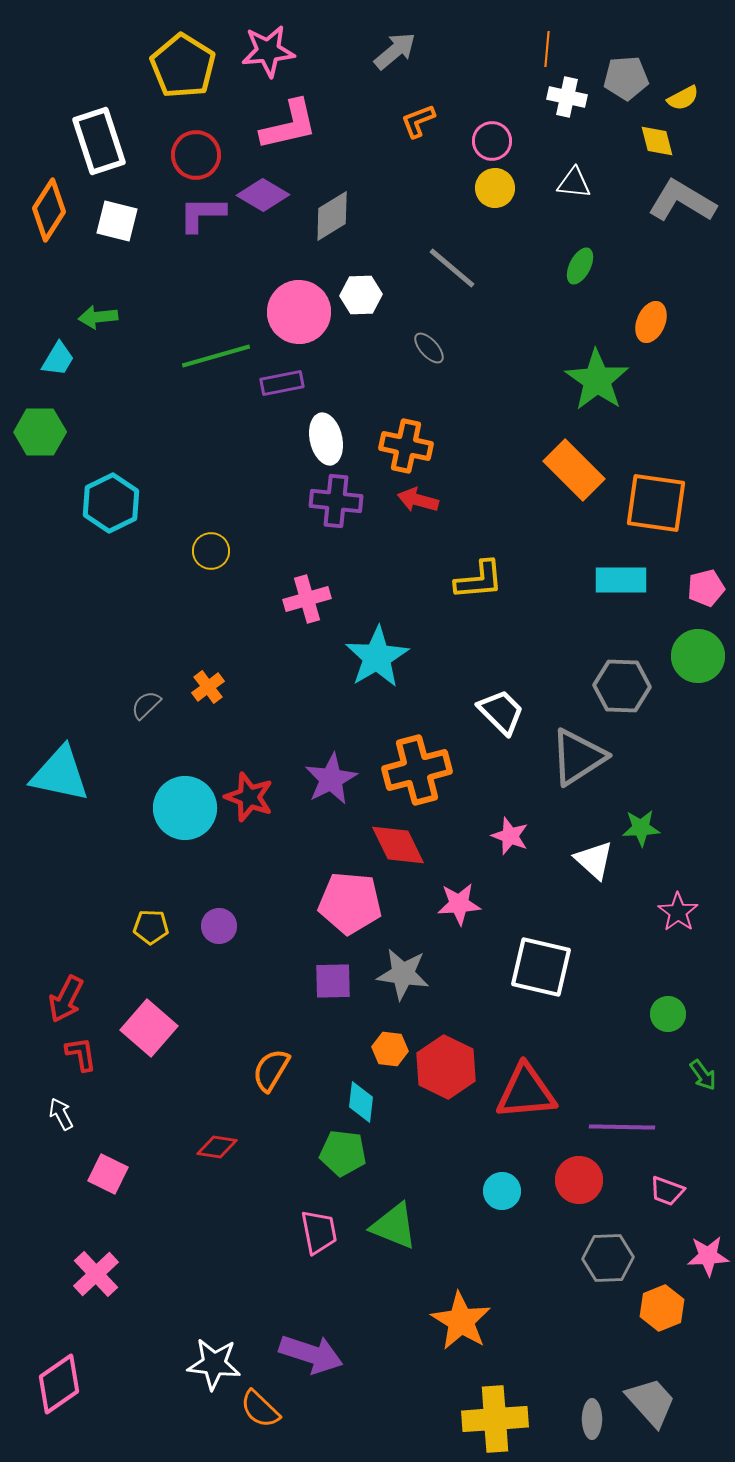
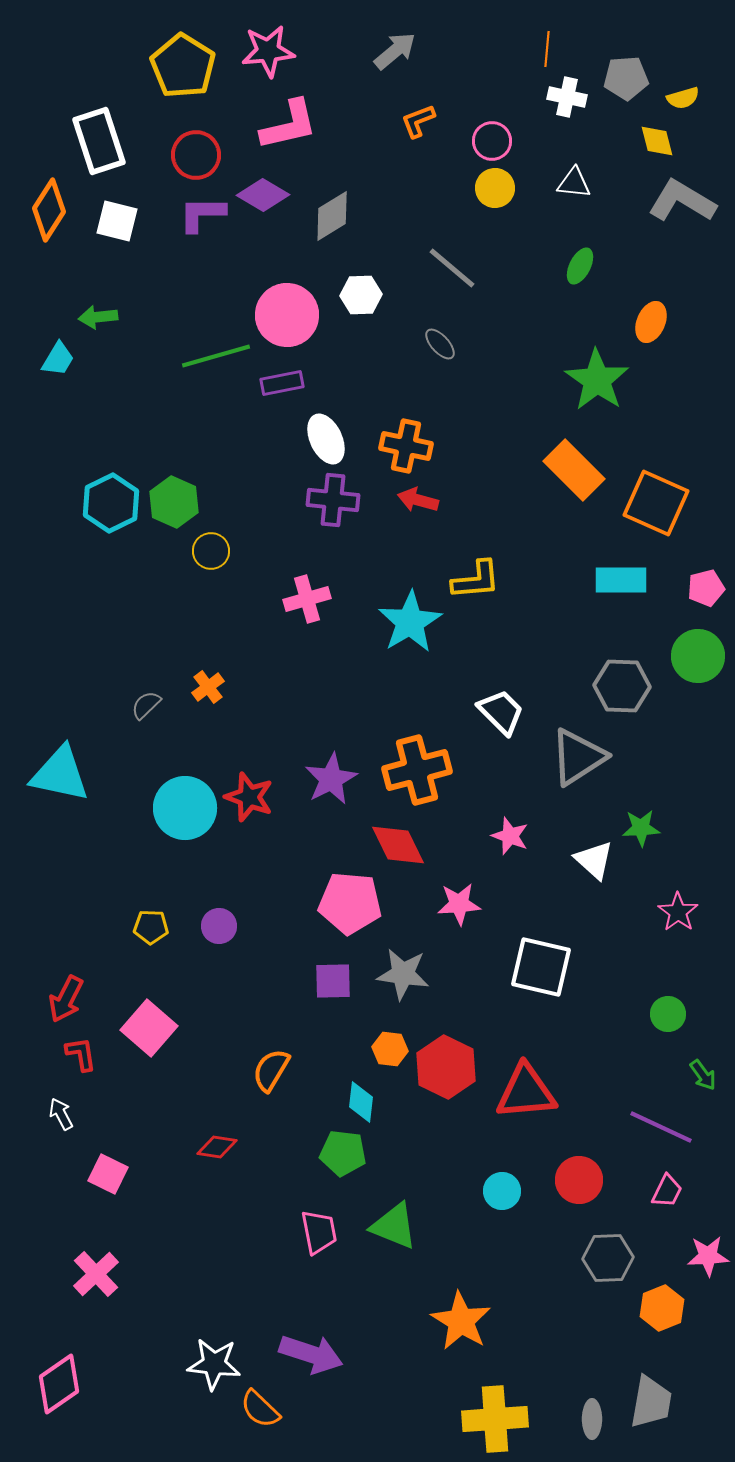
yellow semicircle at (683, 98): rotated 12 degrees clockwise
pink circle at (299, 312): moved 12 px left, 3 px down
gray ellipse at (429, 348): moved 11 px right, 4 px up
green hexagon at (40, 432): moved 134 px right, 70 px down; rotated 24 degrees clockwise
white ellipse at (326, 439): rotated 12 degrees counterclockwise
purple cross at (336, 501): moved 3 px left, 1 px up
orange square at (656, 503): rotated 16 degrees clockwise
yellow L-shape at (479, 580): moved 3 px left
cyan star at (377, 657): moved 33 px right, 35 px up
purple line at (622, 1127): moved 39 px right; rotated 24 degrees clockwise
pink trapezoid at (667, 1191): rotated 84 degrees counterclockwise
gray trapezoid at (651, 1402): rotated 52 degrees clockwise
